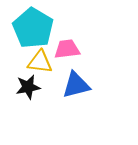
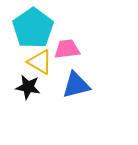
cyan pentagon: rotated 6 degrees clockwise
yellow triangle: rotated 24 degrees clockwise
black star: rotated 20 degrees clockwise
